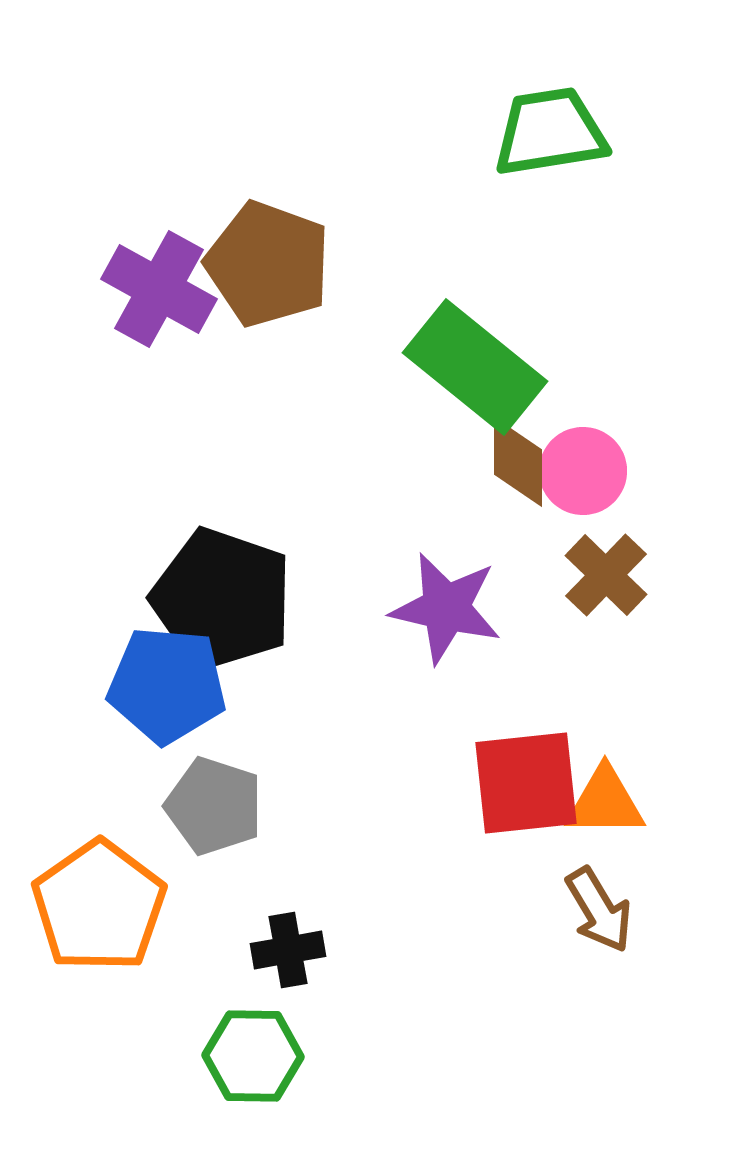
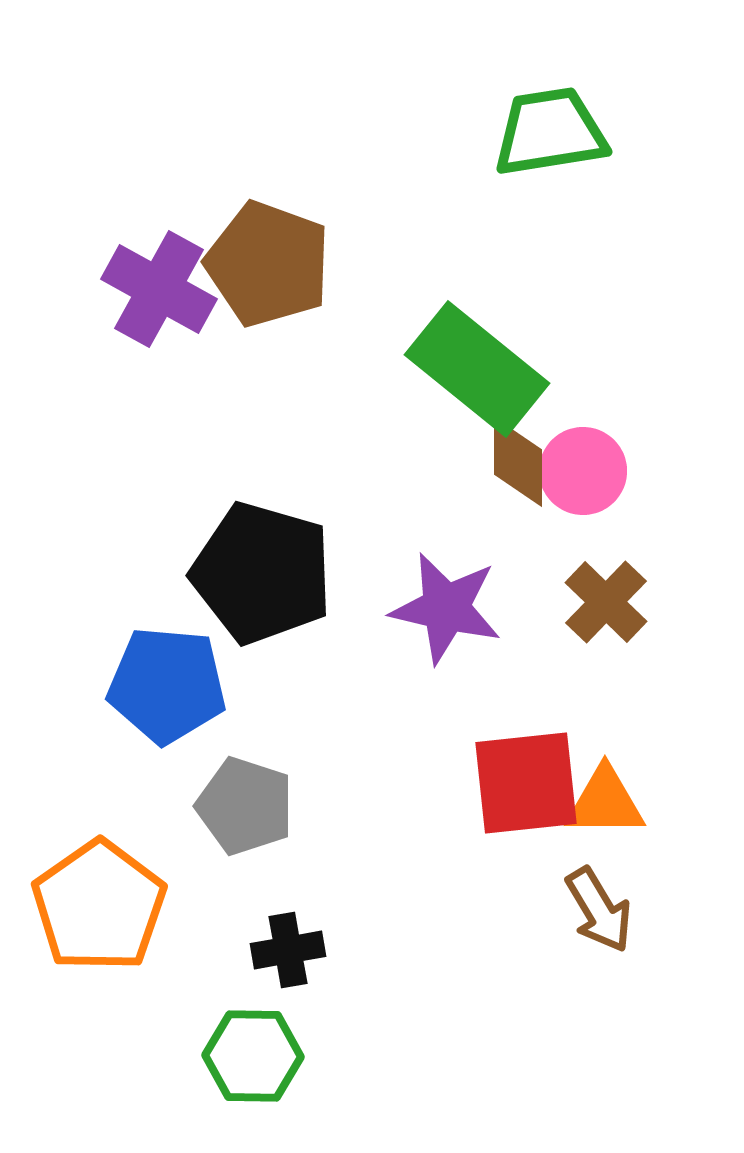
green rectangle: moved 2 px right, 2 px down
brown cross: moved 27 px down
black pentagon: moved 40 px right, 26 px up; rotated 3 degrees counterclockwise
gray pentagon: moved 31 px right
